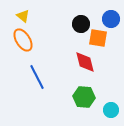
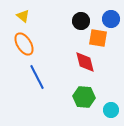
black circle: moved 3 px up
orange ellipse: moved 1 px right, 4 px down
